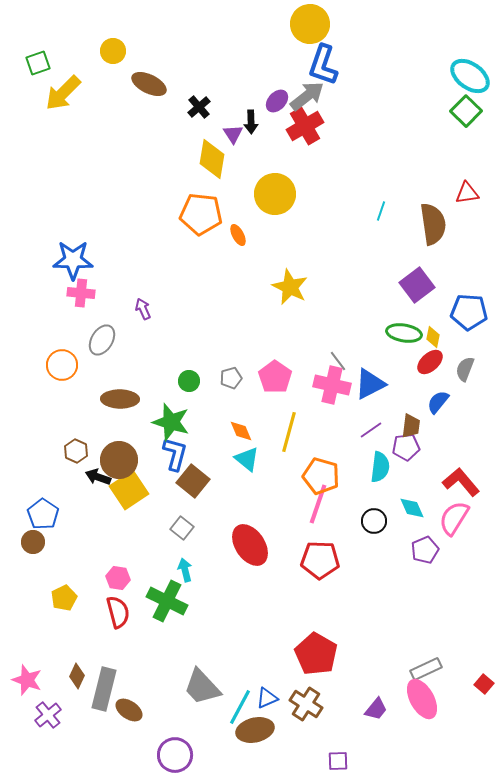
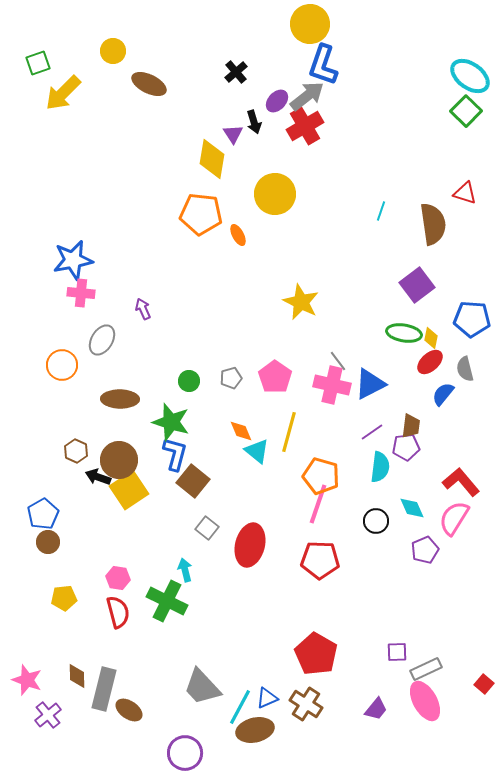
black cross at (199, 107): moved 37 px right, 35 px up
black arrow at (251, 122): moved 3 px right; rotated 15 degrees counterclockwise
red triangle at (467, 193): moved 2 px left; rotated 25 degrees clockwise
blue star at (73, 260): rotated 12 degrees counterclockwise
yellow star at (290, 287): moved 11 px right, 15 px down
blue pentagon at (469, 312): moved 3 px right, 7 px down
yellow diamond at (433, 337): moved 2 px left, 1 px down
gray semicircle at (465, 369): rotated 35 degrees counterclockwise
blue semicircle at (438, 402): moved 5 px right, 8 px up
purple line at (371, 430): moved 1 px right, 2 px down
cyan triangle at (247, 459): moved 10 px right, 8 px up
blue pentagon at (43, 514): rotated 8 degrees clockwise
black circle at (374, 521): moved 2 px right
gray square at (182, 528): moved 25 px right
brown circle at (33, 542): moved 15 px right
red ellipse at (250, 545): rotated 48 degrees clockwise
yellow pentagon at (64, 598): rotated 20 degrees clockwise
brown diamond at (77, 676): rotated 25 degrees counterclockwise
pink ellipse at (422, 699): moved 3 px right, 2 px down
purple circle at (175, 755): moved 10 px right, 2 px up
purple square at (338, 761): moved 59 px right, 109 px up
